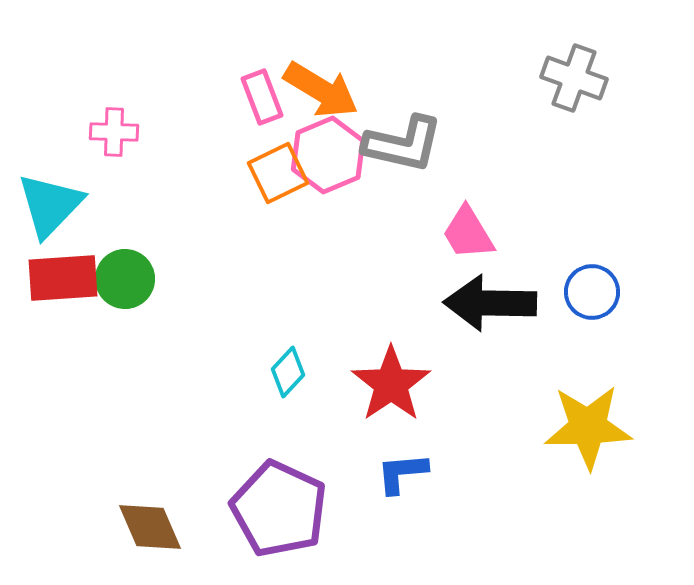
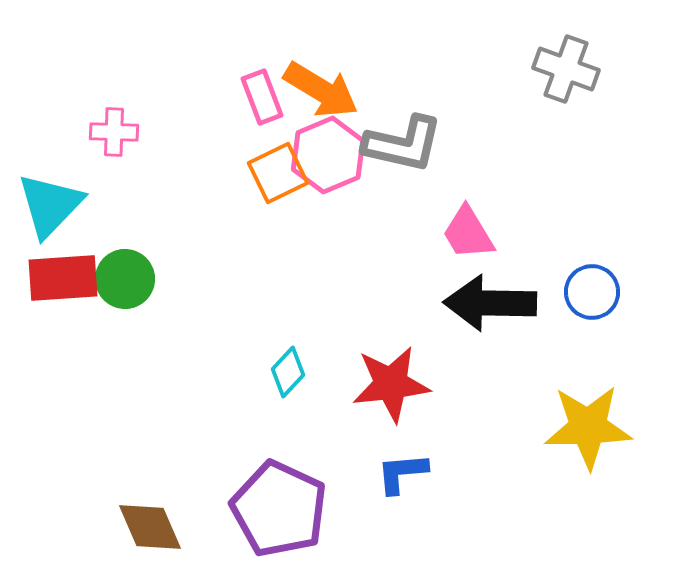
gray cross: moved 8 px left, 9 px up
red star: rotated 28 degrees clockwise
